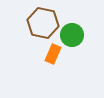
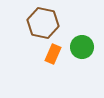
green circle: moved 10 px right, 12 px down
